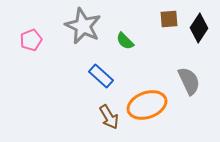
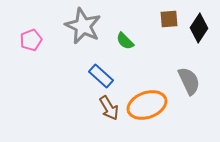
brown arrow: moved 9 px up
